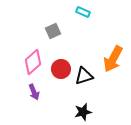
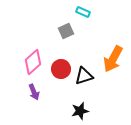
gray square: moved 13 px right
black star: moved 3 px left, 1 px up
